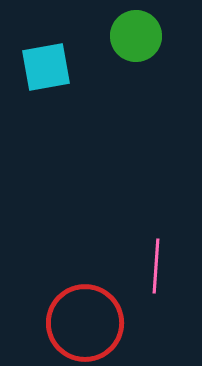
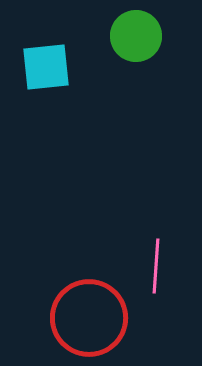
cyan square: rotated 4 degrees clockwise
red circle: moved 4 px right, 5 px up
